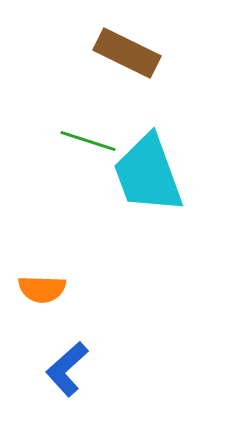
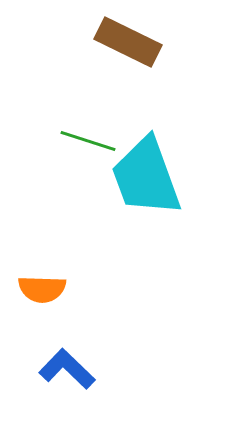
brown rectangle: moved 1 px right, 11 px up
cyan trapezoid: moved 2 px left, 3 px down
blue L-shape: rotated 86 degrees clockwise
